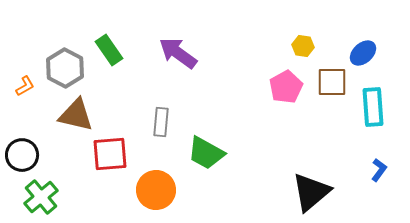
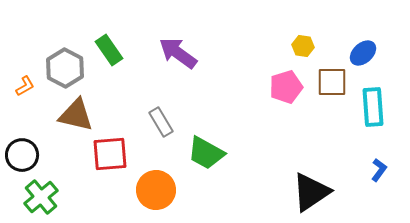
pink pentagon: rotated 12 degrees clockwise
gray rectangle: rotated 36 degrees counterclockwise
black triangle: rotated 6 degrees clockwise
